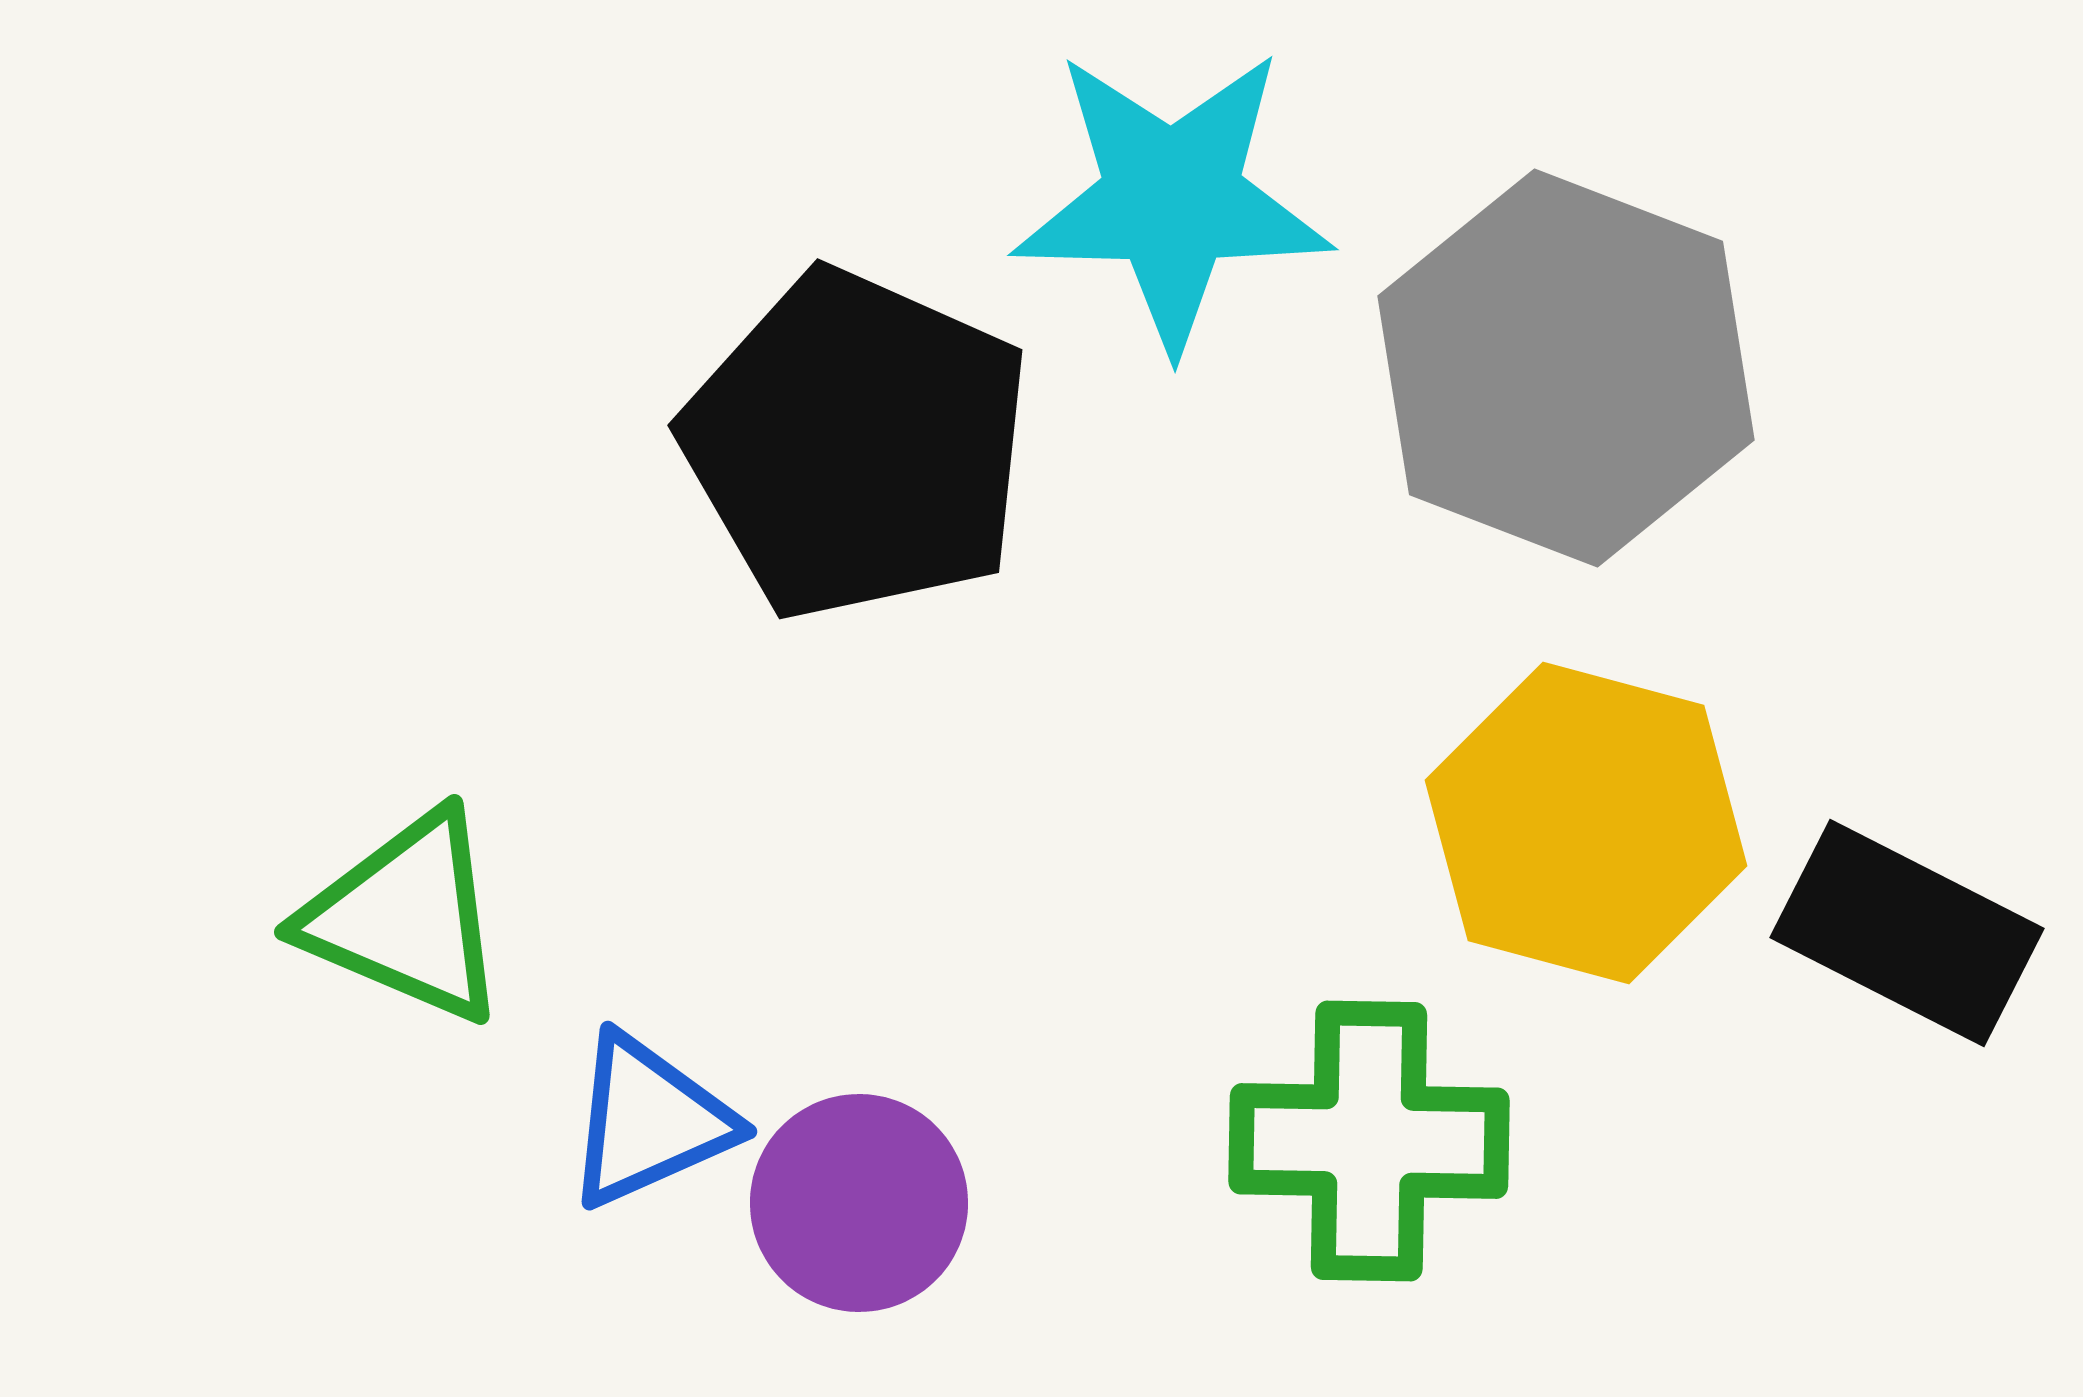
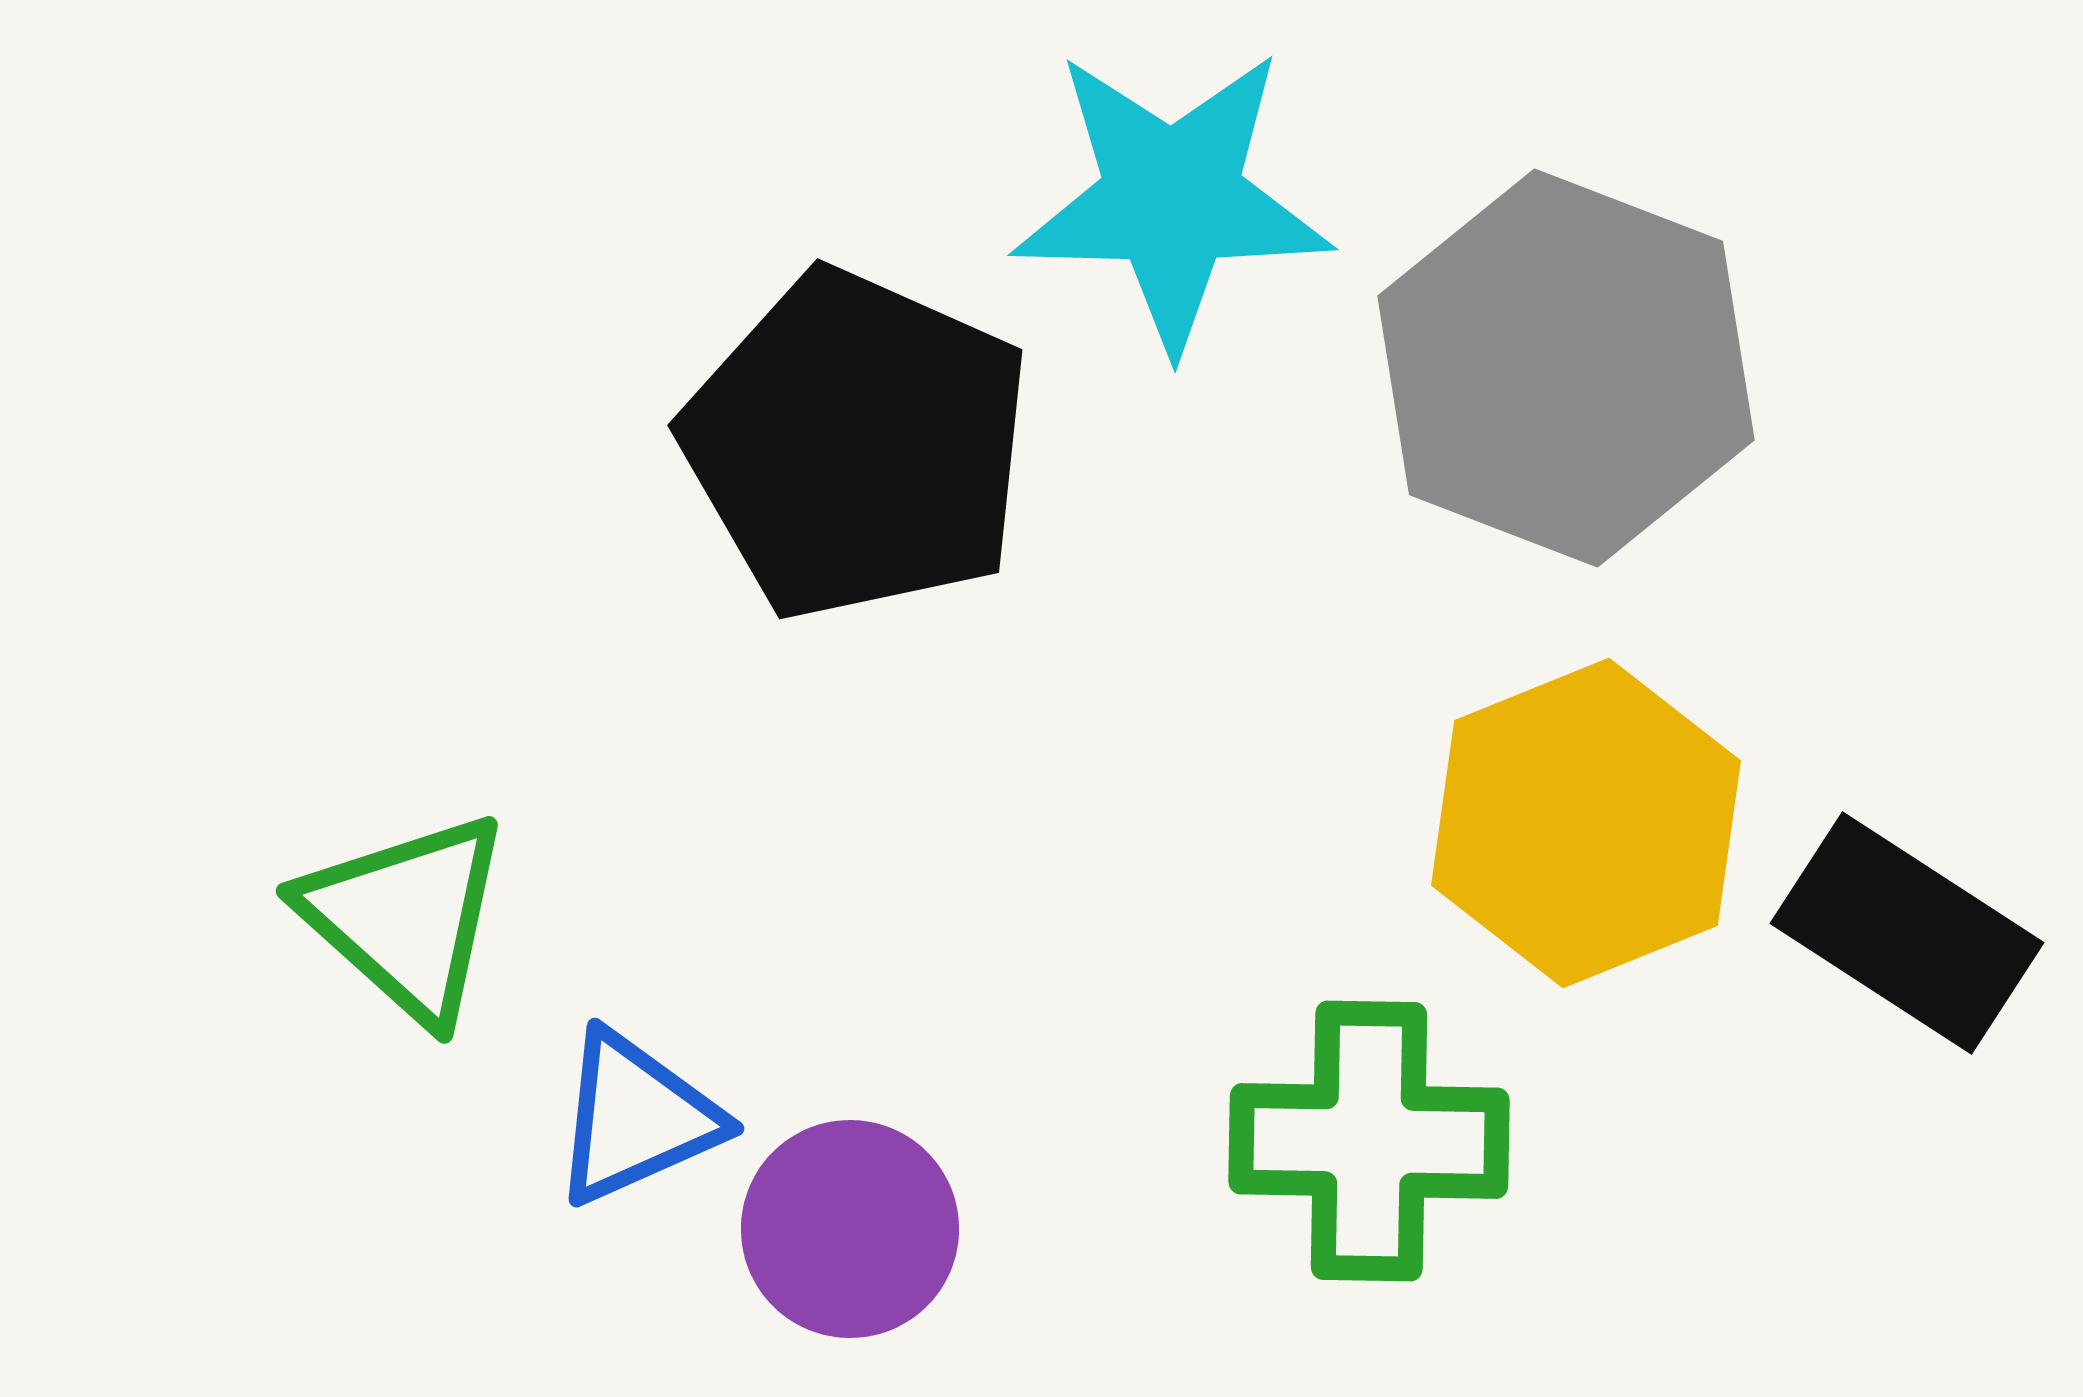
yellow hexagon: rotated 23 degrees clockwise
green triangle: rotated 19 degrees clockwise
black rectangle: rotated 6 degrees clockwise
blue triangle: moved 13 px left, 3 px up
purple circle: moved 9 px left, 26 px down
